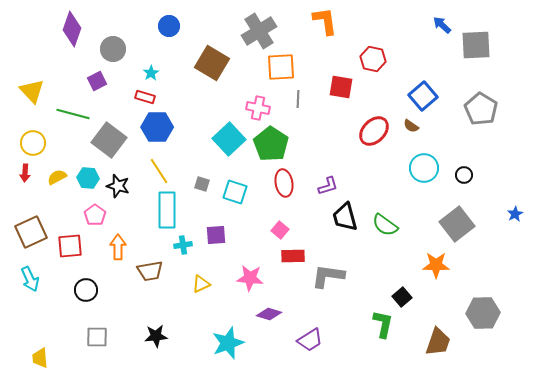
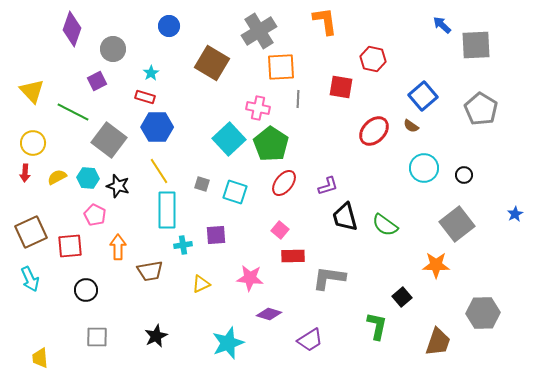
green line at (73, 114): moved 2 px up; rotated 12 degrees clockwise
red ellipse at (284, 183): rotated 48 degrees clockwise
pink pentagon at (95, 215): rotated 10 degrees counterclockwise
gray L-shape at (328, 276): moved 1 px right, 2 px down
green L-shape at (383, 324): moved 6 px left, 2 px down
black star at (156, 336): rotated 20 degrees counterclockwise
